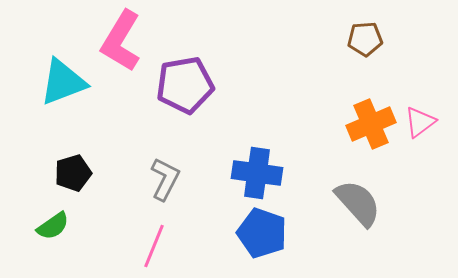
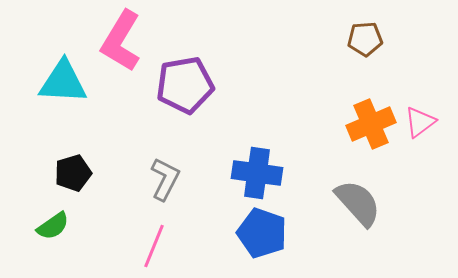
cyan triangle: rotated 24 degrees clockwise
